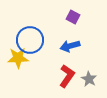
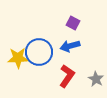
purple square: moved 6 px down
blue circle: moved 9 px right, 12 px down
gray star: moved 7 px right
